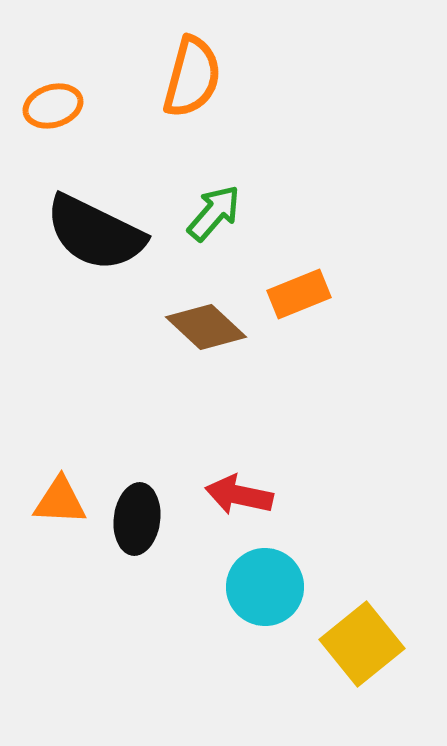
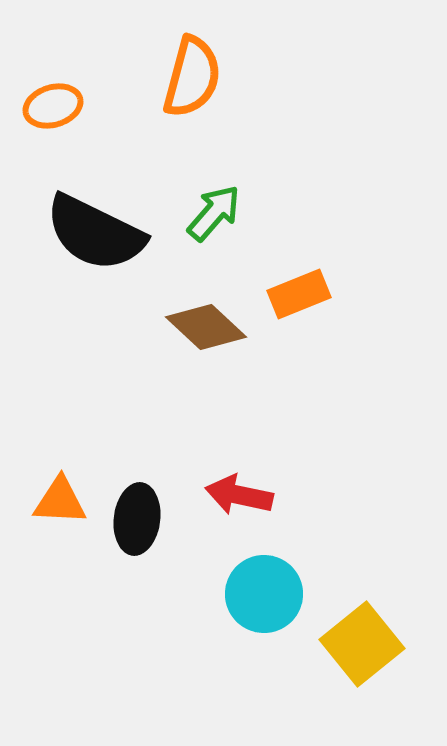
cyan circle: moved 1 px left, 7 px down
